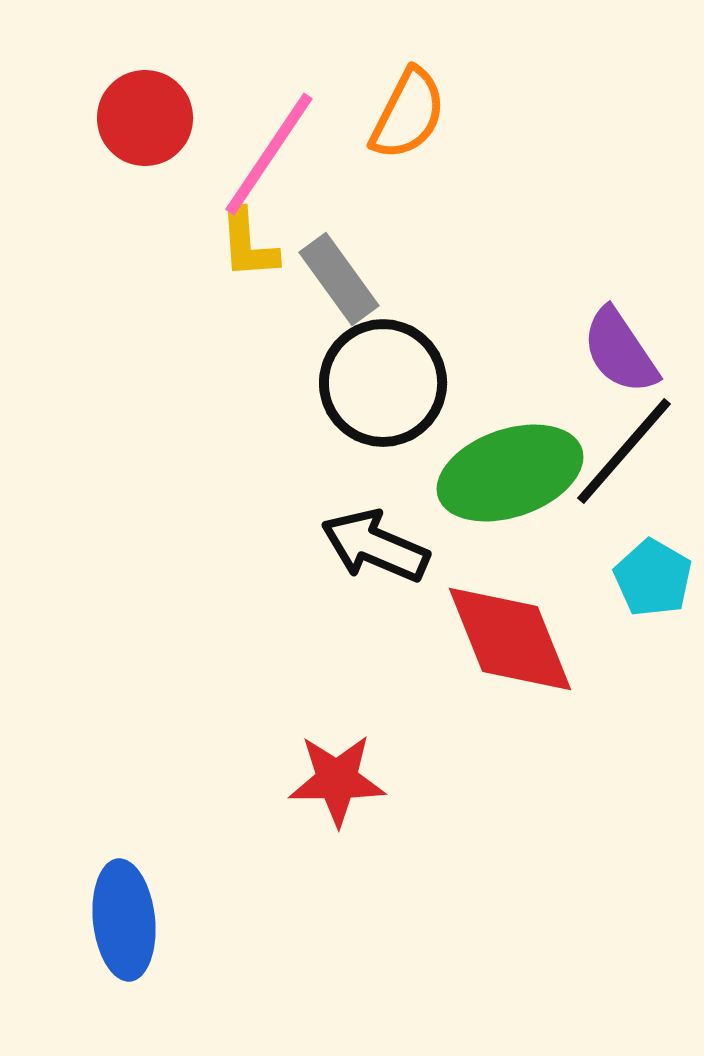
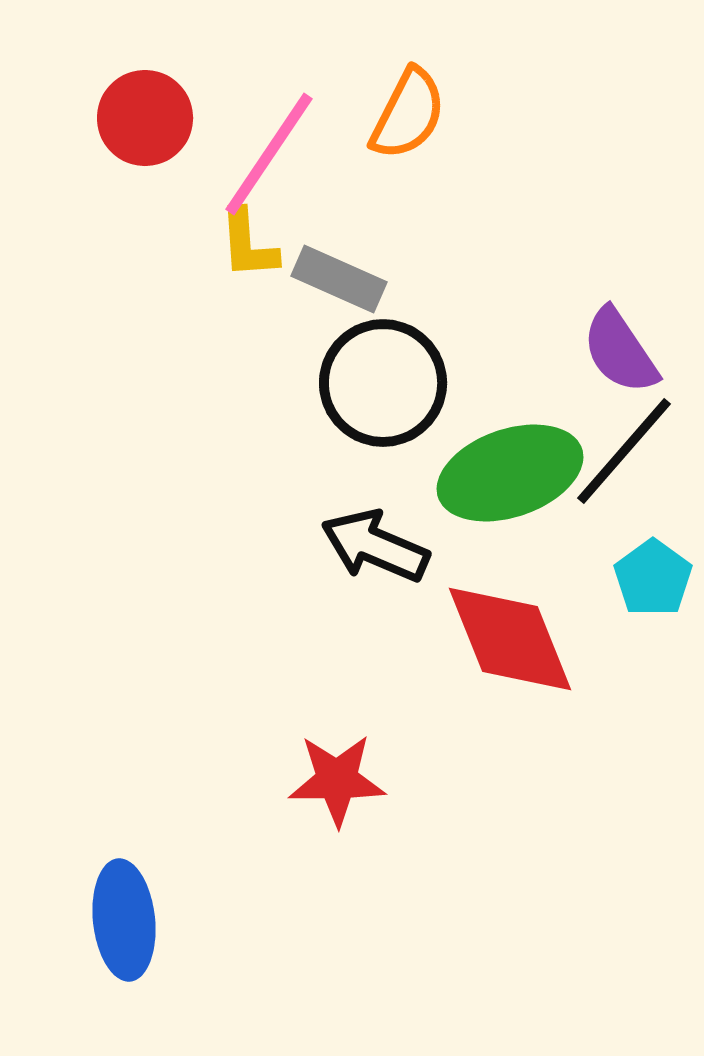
gray rectangle: rotated 30 degrees counterclockwise
cyan pentagon: rotated 6 degrees clockwise
